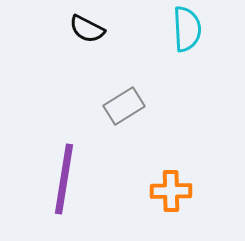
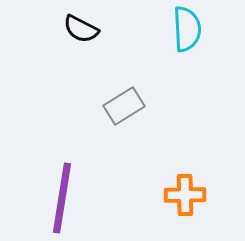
black semicircle: moved 6 px left
purple line: moved 2 px left, 19 px down
orange cross: moved 14 px right, 4 px down
